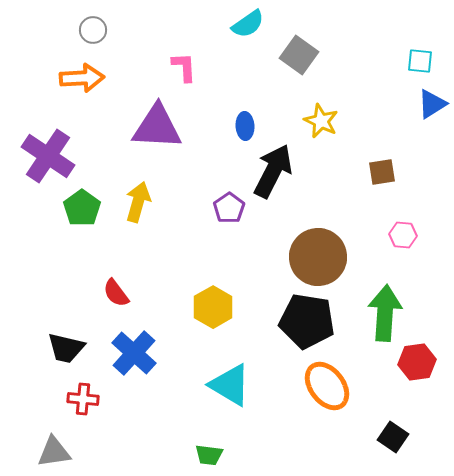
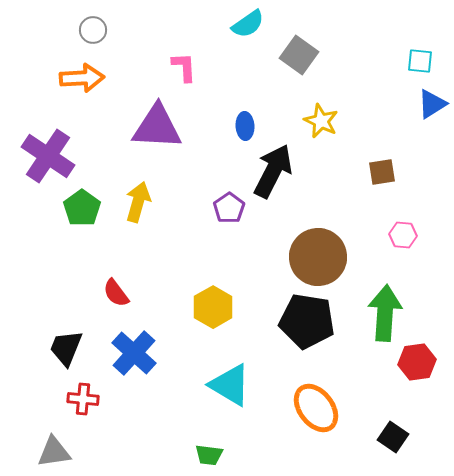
black trapezoid: rotated 99 degrees clockwise
orange ellipse: moved 11 px left, 22 px down
